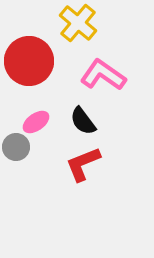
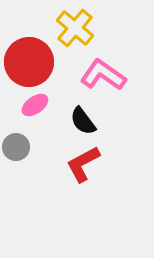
yellow cross: moved 3 px left, 5 px down
red circle: moved 1 px down
pink ellipse: moved 1 px left, 17 px up
red L-shape: rotated 6 degrees counterclockwise
